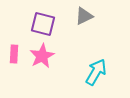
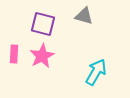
gray triangle: rotated 42 degrees clockwise
